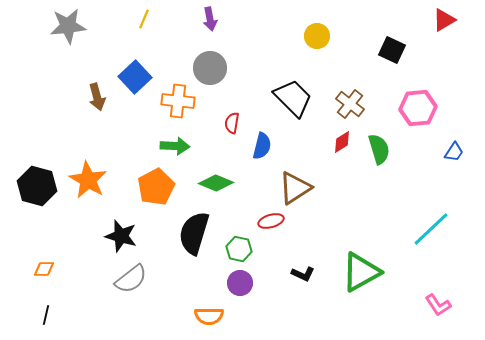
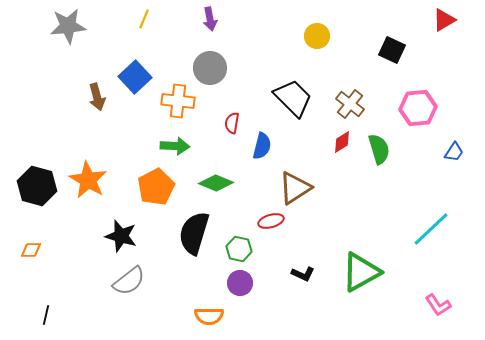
orange diamond: moved 13 px left, 19 px up
gray semicircle: moved 2 px left, 2 px down
